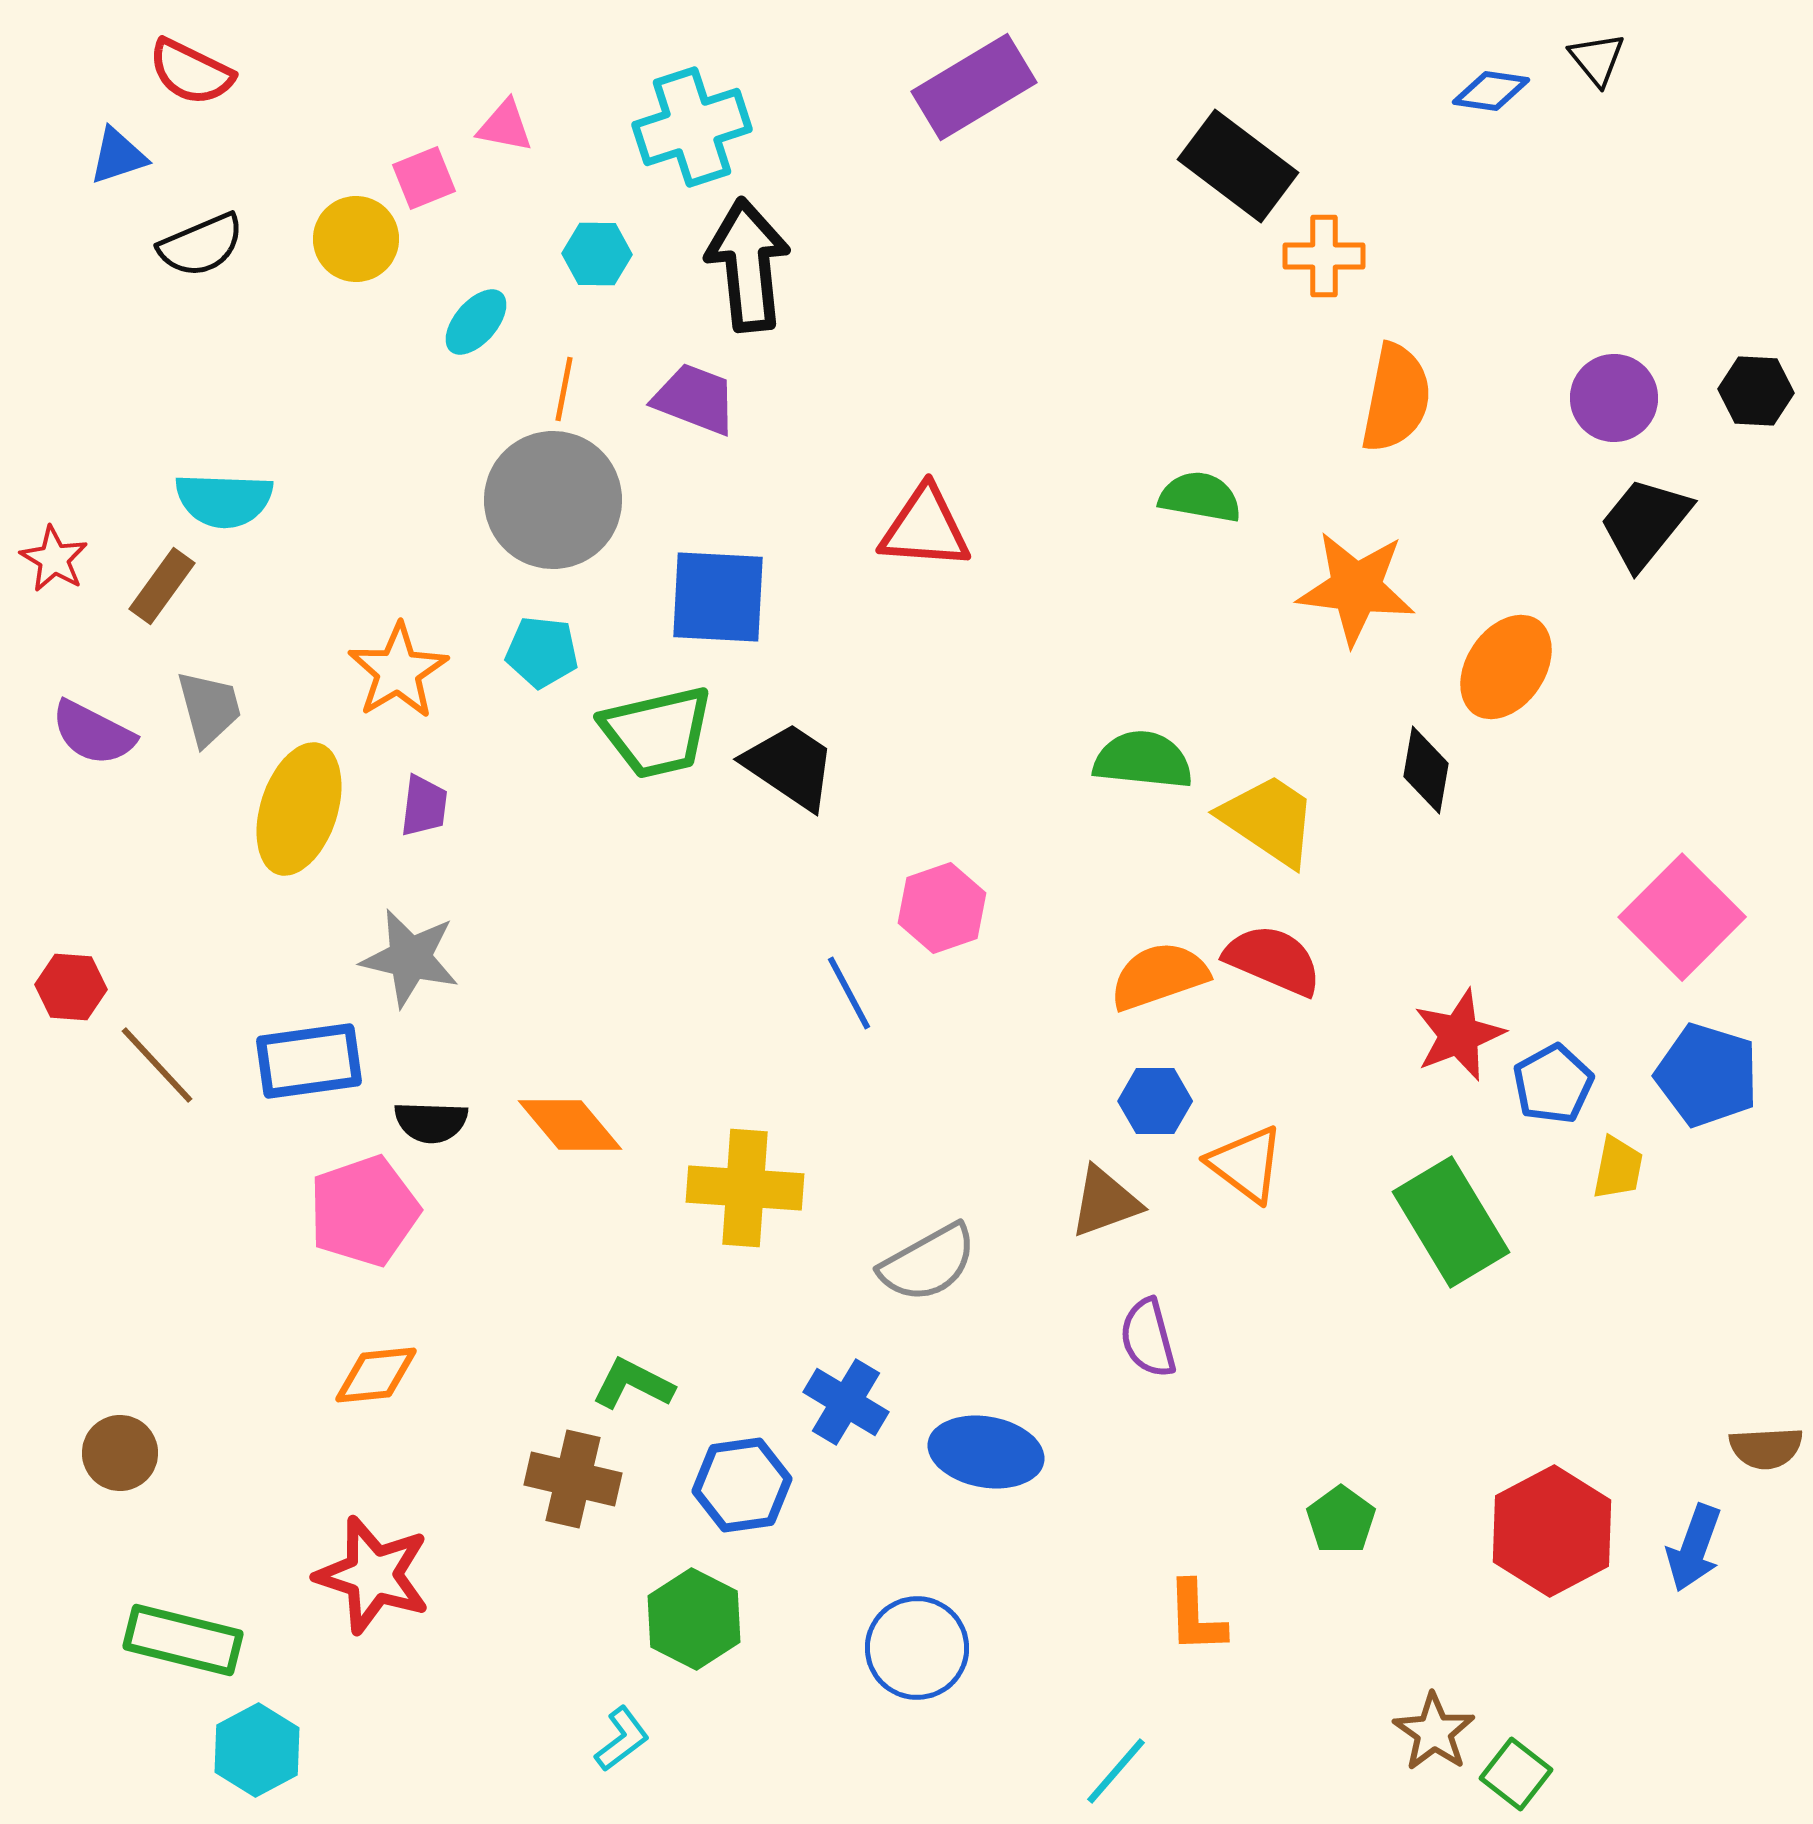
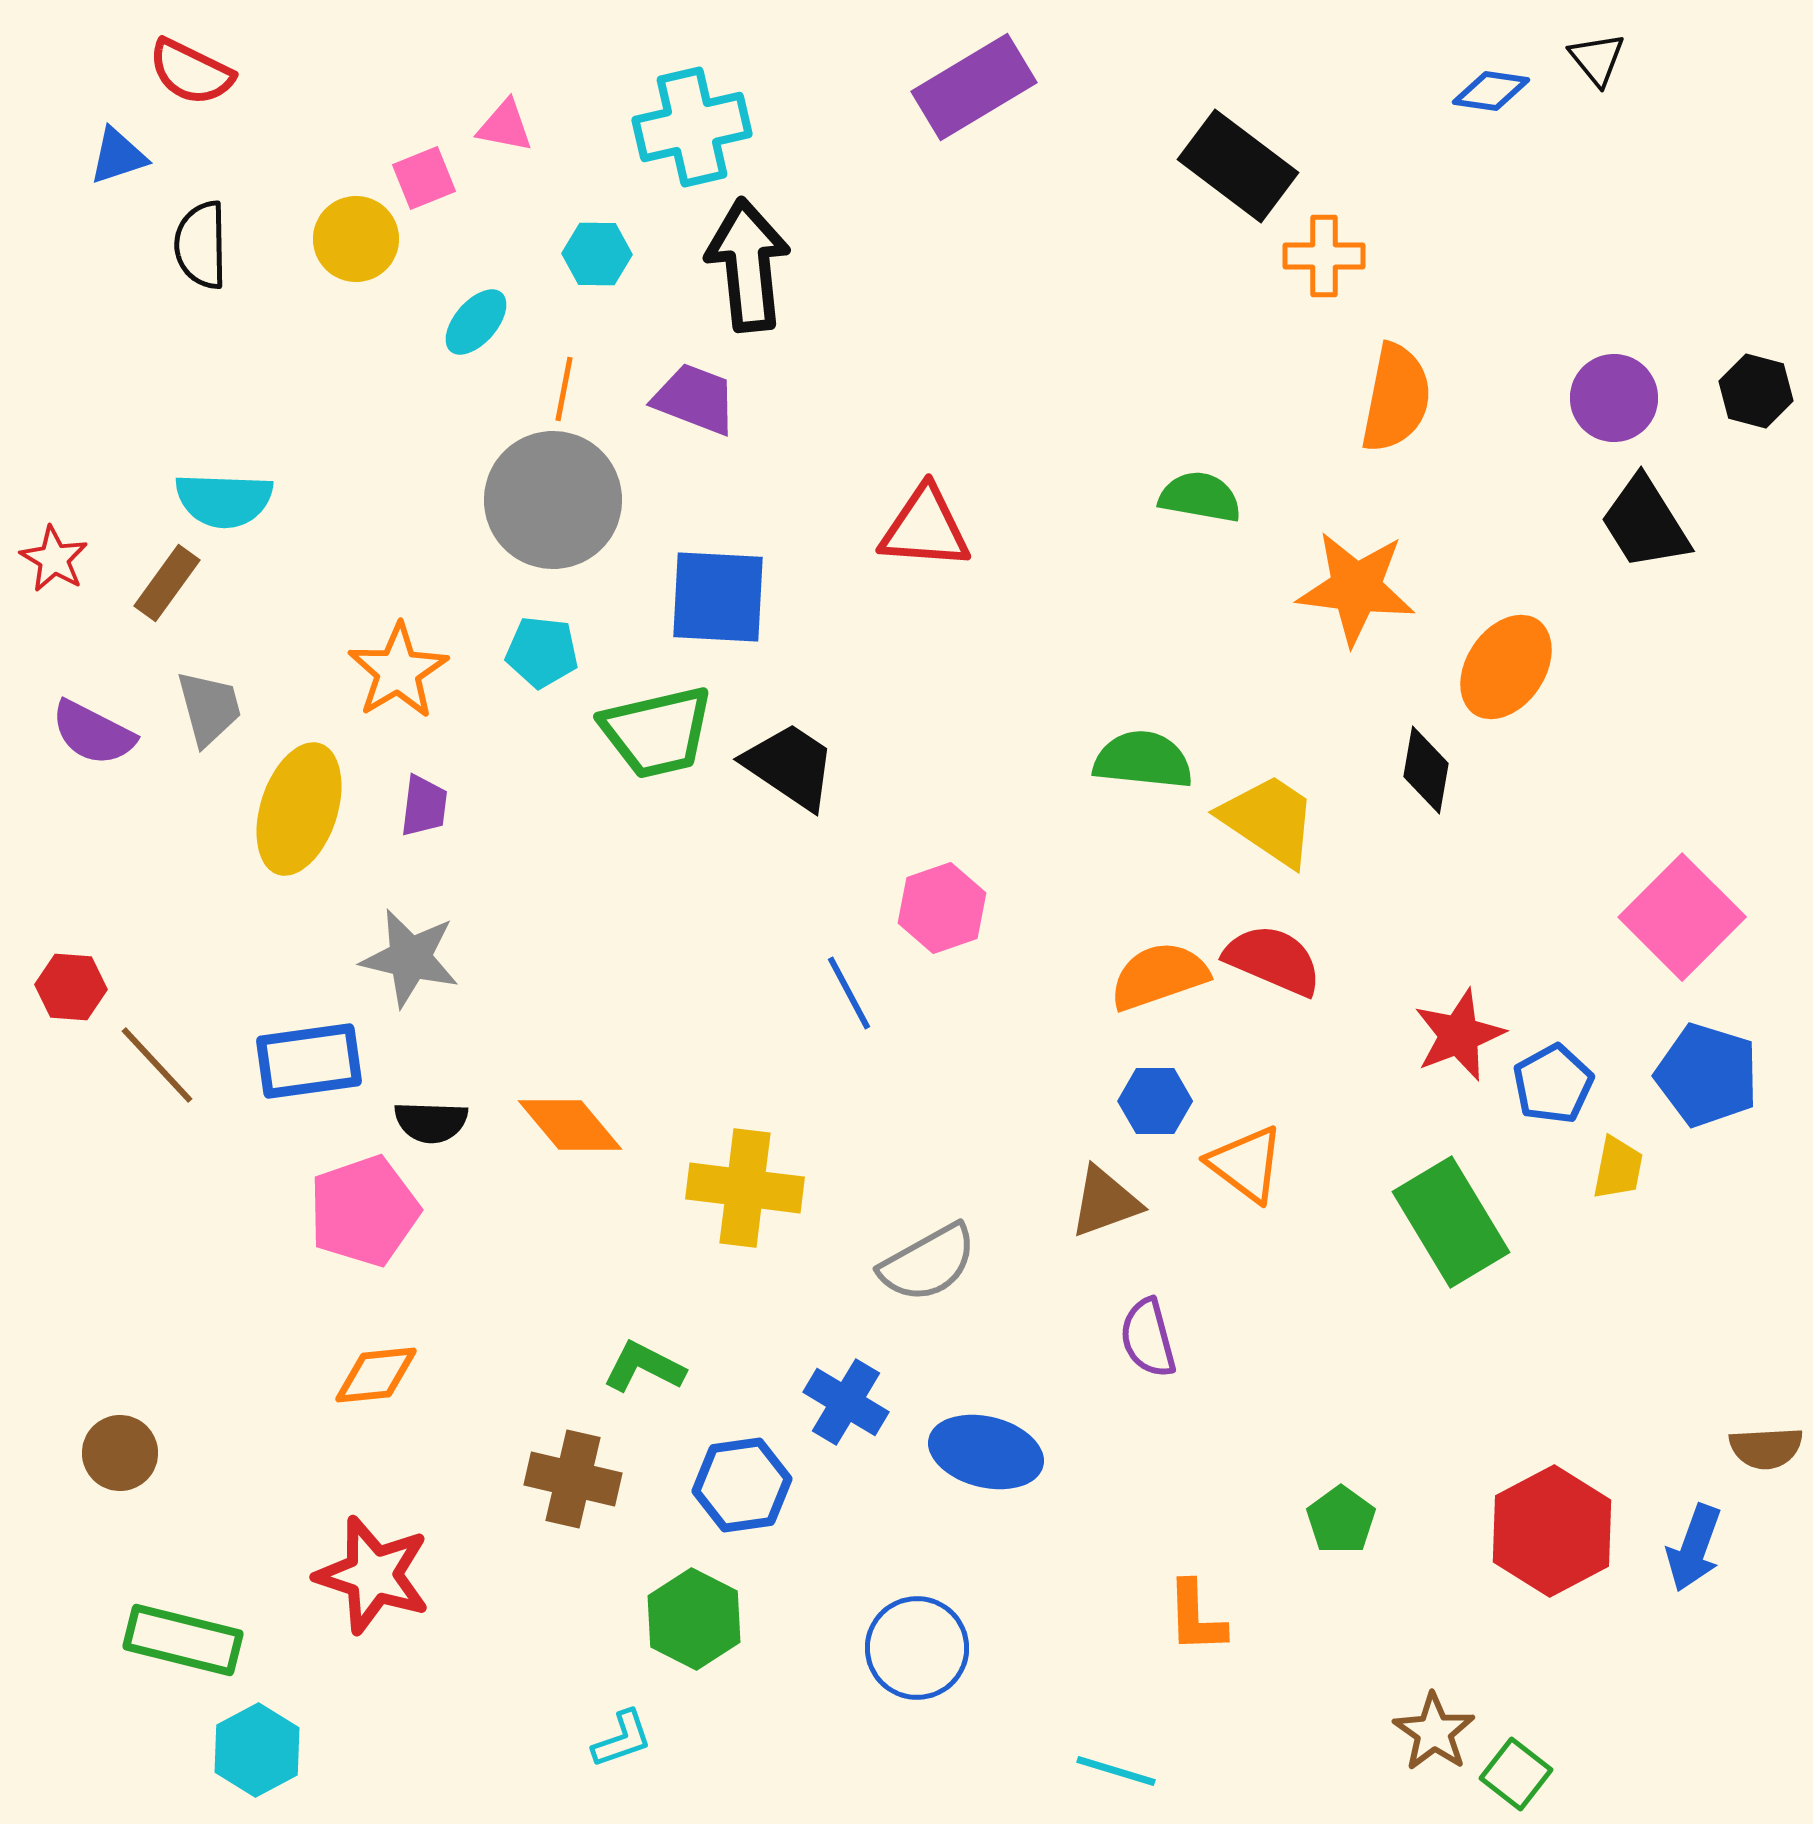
cyan cross at (692, 127): rotated 5 degrees clockwise
black semicircle at (201, 245): rotated 112 degrees clockwise
black hexagon at (1756, 391): rotated 12 degrees clockwise
black trapezoid at (1645, 523): rotated 71 degrees counterclockwise
brown rectangle at (162, 586): moved 5 px right, 3 px up
yellow cross at (745, 1188): rotated 3 degrees clockwise
green L-shape at (633, 1384): moved 11 px right, 17 px up
blue ellipse at (986, 1452): rotated 4 degrees clockwise
cyan L-shape at (622, 1739): rotated 18 degrees clockwise
cyan line at (1116, 1771): rotated 66 degrees clockwise
